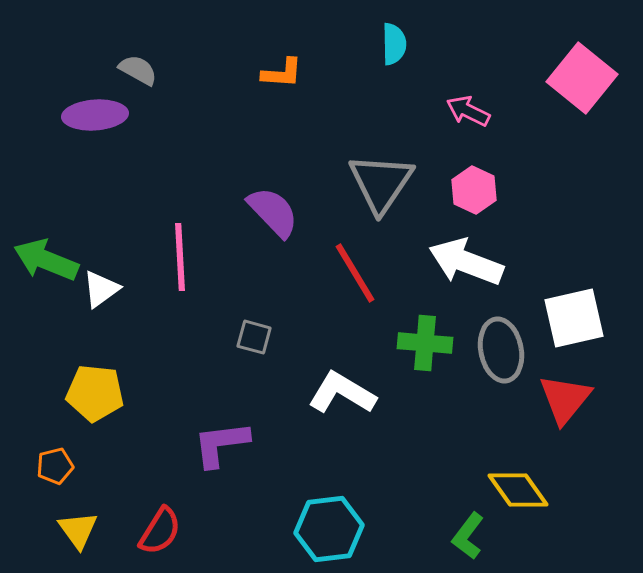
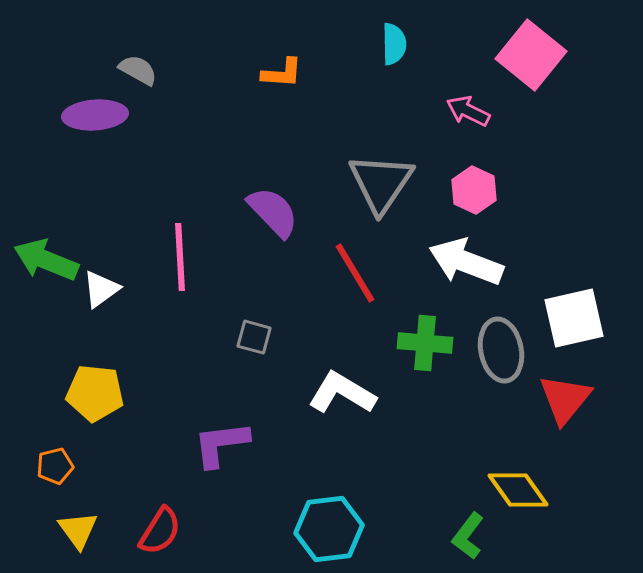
pink square: moved 51 px left, 23 px up
